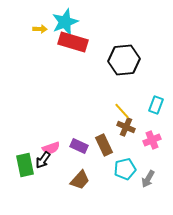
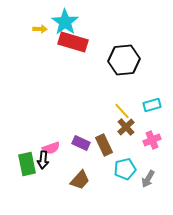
cyan star: rotated 16 degrees counterclockwise
cyan rectangle: moved 4 px left; rotated 54 degrees clockwise
brown cross: rotated 24 degrees clockwise
purple rectangle: moved 2 px right, 3 px up
black arrow: rotated 30 degrees counterclockwise
green rectangle: moved 2 px right, 1 px up
